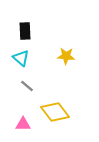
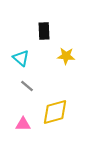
black rectangle: moved 19 px right
yellow diamond: rotated 68 degrees counterclockwise
